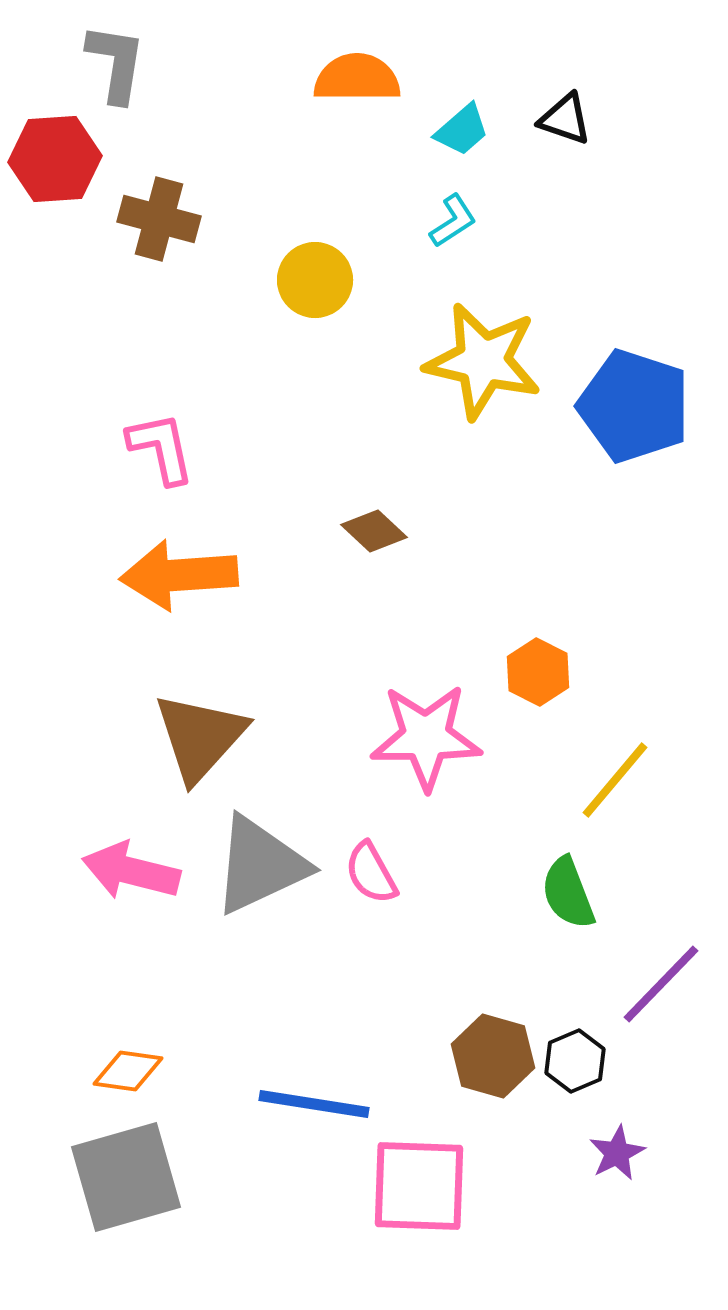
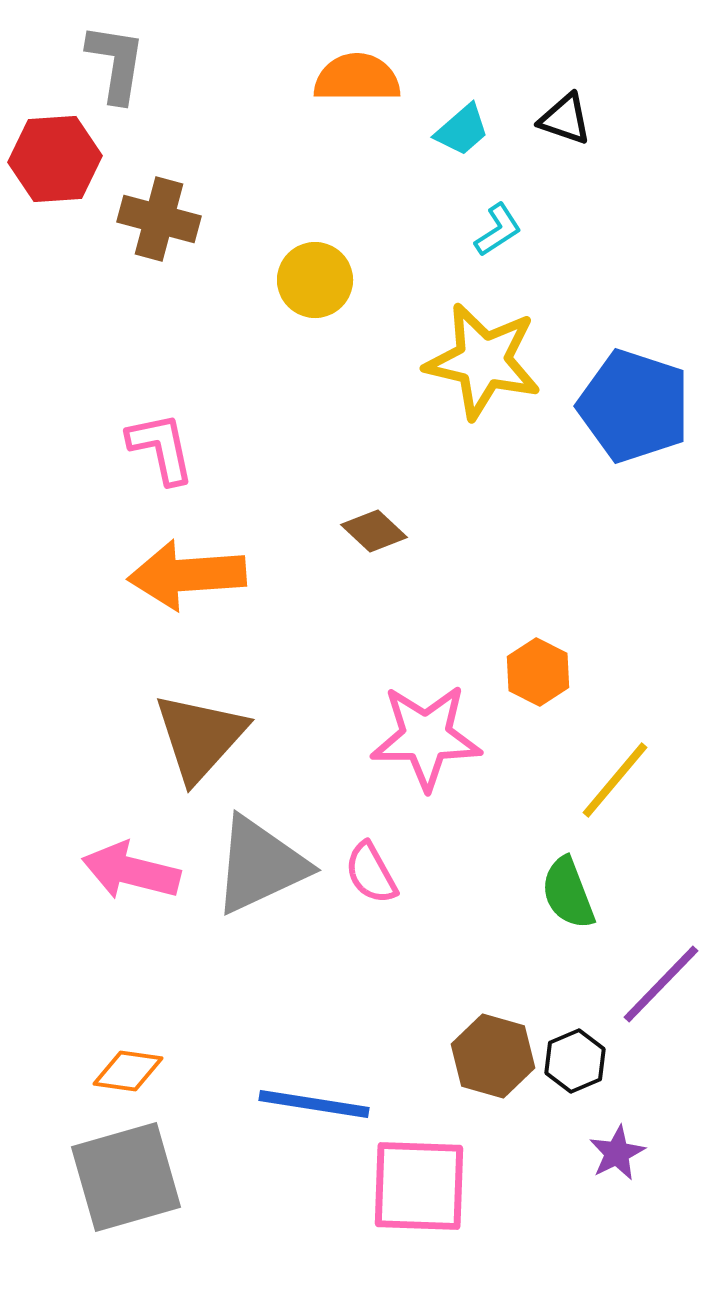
cyan L-shape: moved 45 px right, 9 px down
orange arrow: moved 8 px right
